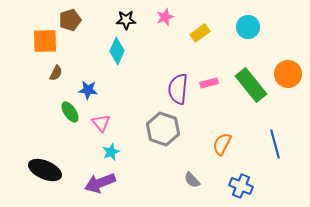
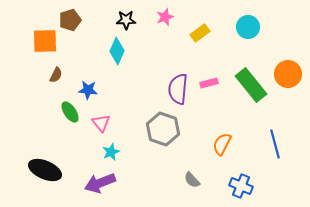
brown semicircle: moved 2 px down
